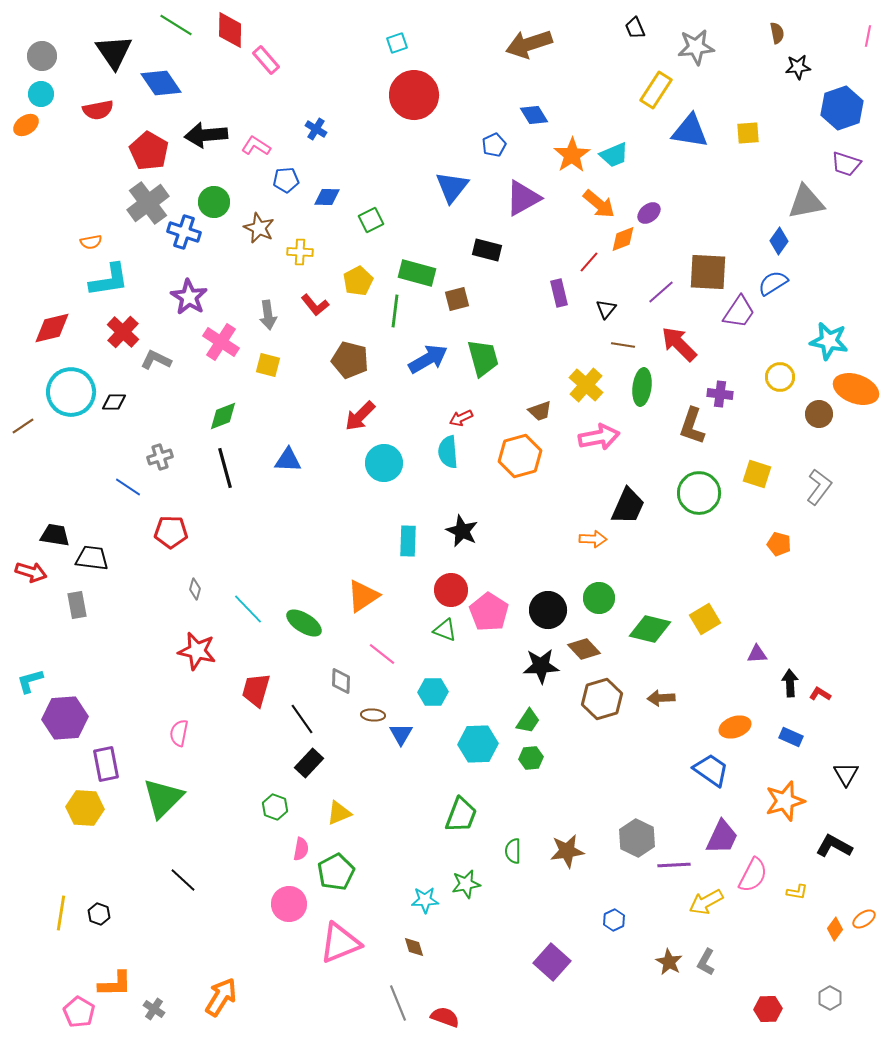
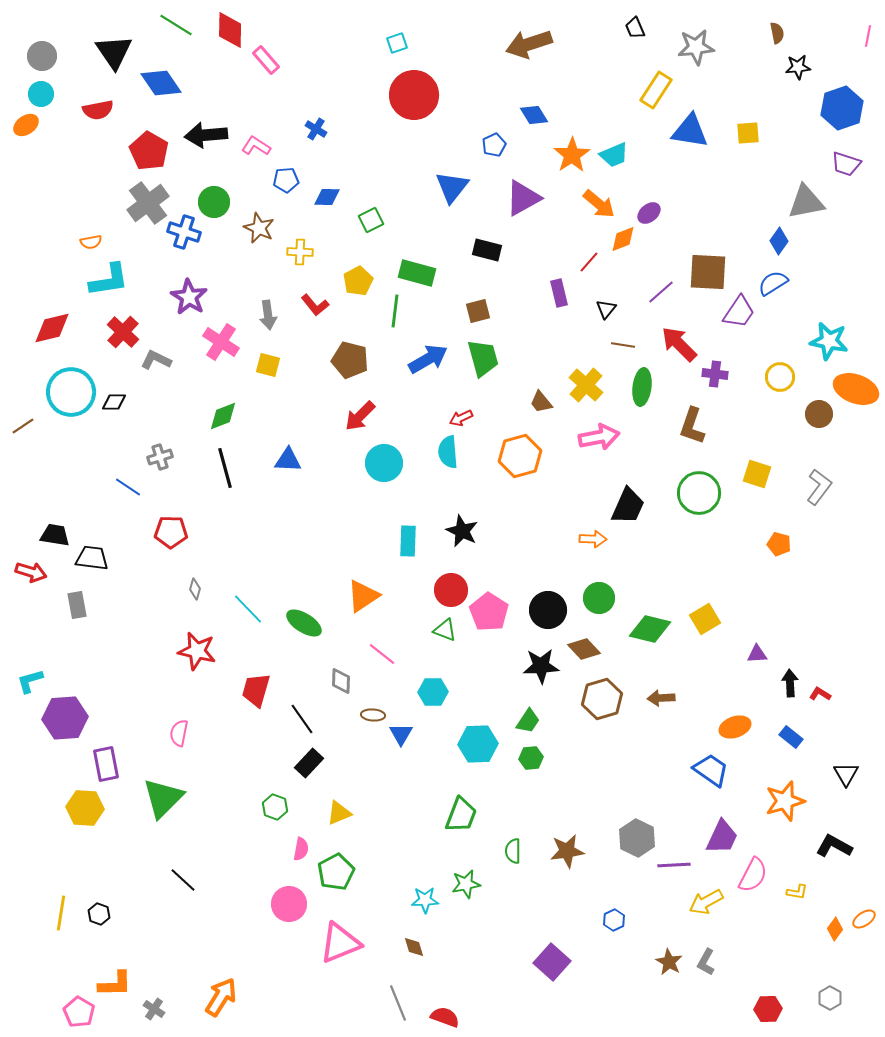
brown square at (457, 299): moved 21 px right, 12 px down
purple cross at (720, 394): moved 5 px left, 20 px up
brown trapezoid at (540, 411): moved 1 px right, 9 px up; rotated 70 degrees clockwise
blue rectangle at (791, 737): rotated 15 degrees clockwise
